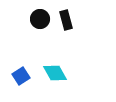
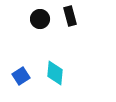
black rectangle: moved 4 px right, 4 px up
cyan diamond: rotated 35 degrees clockwise
